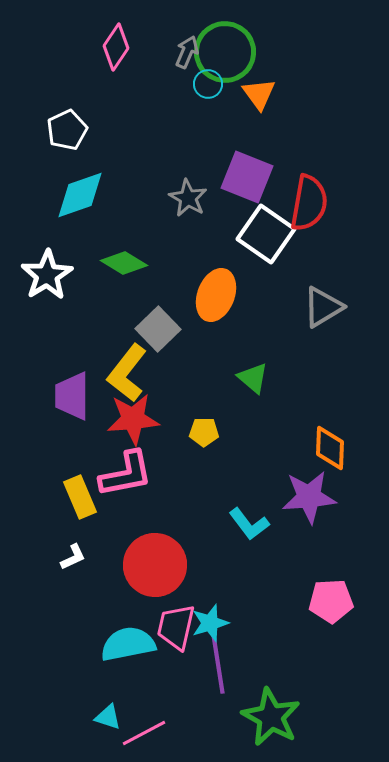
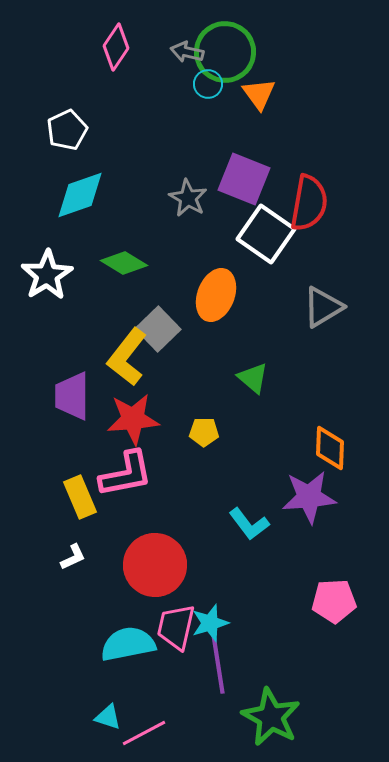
gray arrow: rotated 100 degrees counterclockwise
purple square: moved 3 px left, 2 px down
yellow L-shape: moved 16 px up
pink pentagon: moved 3 px right
